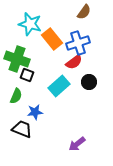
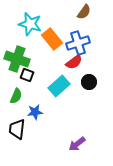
black trapezoid: moved 5 px left; rotated 105 degrees counterclockwise
